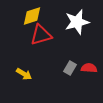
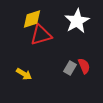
yellow diamond: moved 3 px down
white star: moved 1 px up; rotated 15 degrees counterclockwise
red semicircle: moved 5 px left, 2 px up; rotated 63 degrees clockwise
